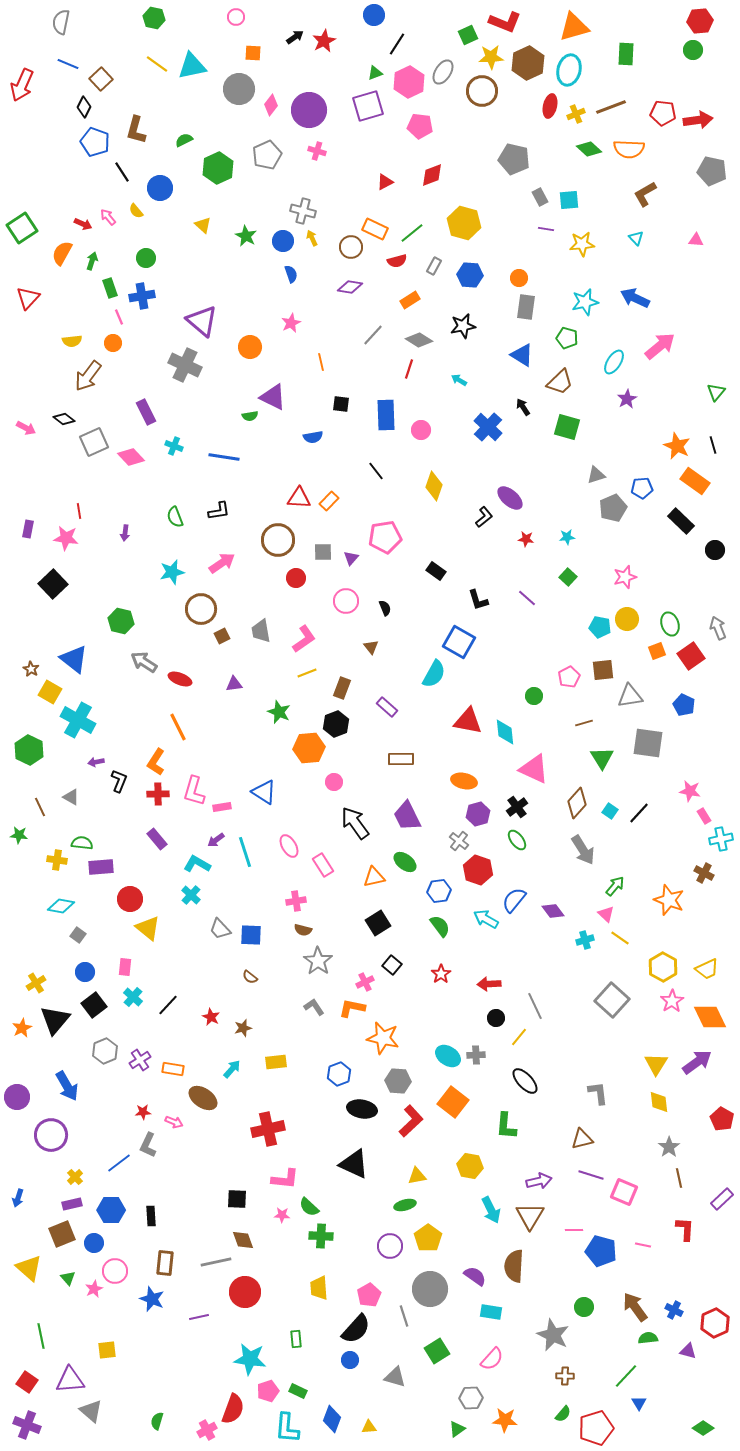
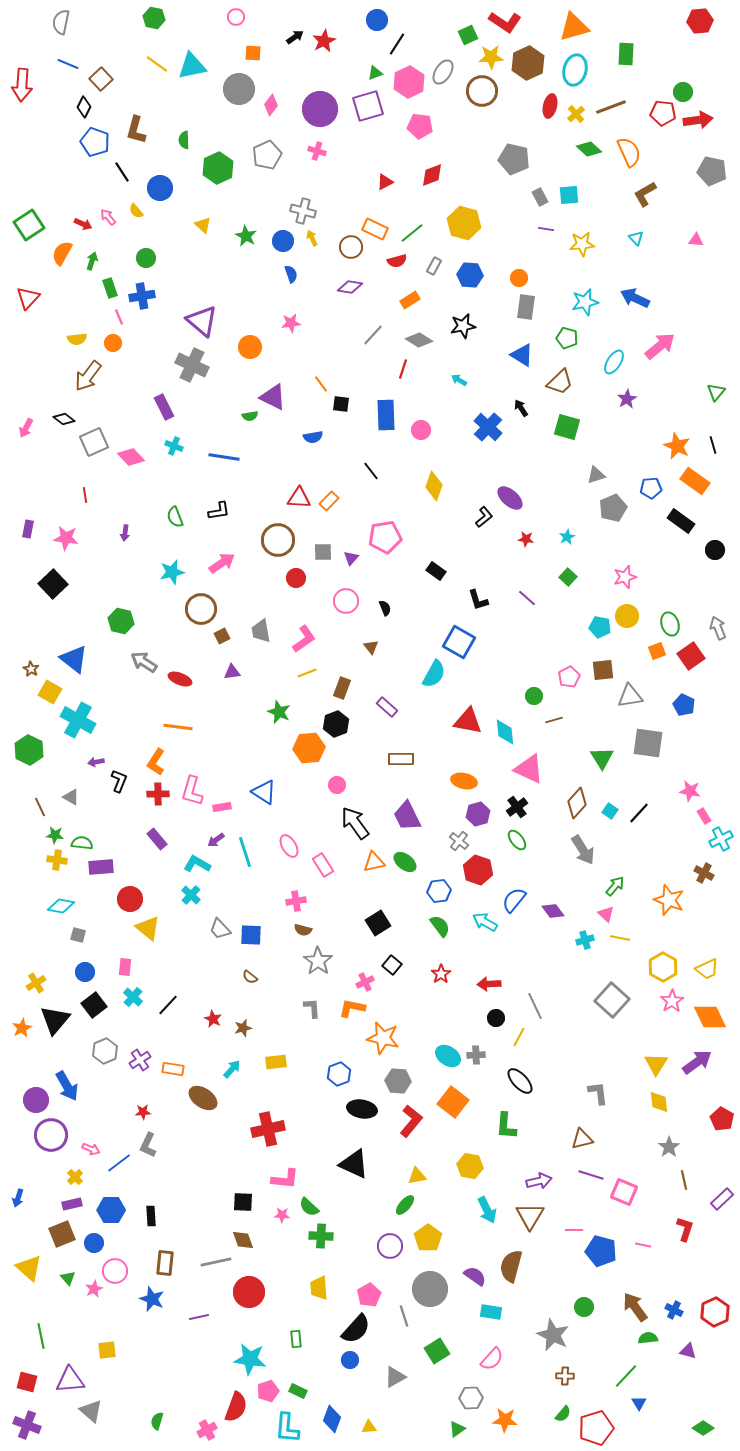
blue circle at (374, 15): moved 3 px right, 5 px down
red L-shape at (505, 22): rotated 12 degrees clockwise
green circle at (693, 50): moved 10 px left, 42 px down
cyan ellipse at (569, 70): moved 6 px right
red arrow at (22, 85): rotated 20 degrees counterclockwise
purple circle at (309, 110): moved 11 px right, 1 px up
yellow cross at (576, 114): rotated 18 degrees counterclockwise
green semicircle at (184, 140): rotated 66 degrees counterclockwise
orange semicircle at (629, 149): moved 3 px down; rotated 116 degrees counterclockwise
cyan square at (569, 200): moved 5 px up
green square at (22, 228): moved 7 px right, 3 px up
pink star at (291, 323): rotated 18 degrees clockwise
yellow semicircle at (72, 341): moved 5 px right, 2 px up
orange line at (321, 362): moved 22 px down; rotated 24 degrees counterclockwise
gray cross at (185, 365): moved 7 px right
red line at (409, 369): moved 6 px left
black arrow at (523, 407): moved 2 px left, 1 px down
purple rectangle at (146, 412): moved 18 px right, 5 px up
pink arrow at (26, 428): rotated 90 degrees clockwise
black line at (376, 471): moved 5 px left
blue pentagon at (642, 488): moved 9 px right
red line at (79, 511): moved 6 px right, 16 px up
black rectangle at (681, 521): rotated 8 degrees counterclockwise
cyan star at (567, 537): rotated 21 degrees counterclockwise
yellow circle at (627, 619): moved 3 px up
purple triangle at (234, 684): moved 2 px left, 12 px up
brown line at (584, 723): moved 30 px left, 3 px up
orange line at (178, 727): rotated 56 degrees counterclockwise
pink triangle at (534, 769): moved 5 px left
pink circle at (334, 782): moved 3 px right, 3 px down
pink L-shape at (194, 791): moved 2 px left
green star at (19, 835): moved 36 px right
cyan cross at (721, 839): rotated 15 degrees counterclockwise
orange triangle at (374, 877): moved 15 px up
cyan arrow at (486, 919): moved 1 px left, 3 px down
gray square at (78, 935): rotated 21 degrees counterclockwise
yellow line at (620, 938): rotated 24 degrees counterclockwise
gray L-shape at (314, 1007): moved 2 px left, 1 px down; rotated 30 degrees clockwise
red star at (211, 1017): moved 2 px right, 2 px down
yellow line at (519, 1037): rotated 12 degrees counterclockwise
black ellipse at (525, 1081): moved 5 px left
purple circle at (17, 1097): moved 19 px right, 3 px down
red L-shape at (411, 1121): rotated 8 degrees counterclockwise
pink arrow at (174, 1122): moved 83 px left, 27 px down
brown line at (679, 1178): moved 5 px right, 2 px down
black square at (237, 1199): moved 6 px right, 3 px down
green ellipse at (405, 1205): rotated 35 degrees counterclockwise
cyan arrow at (491, 1210): moved 4 px left
red L-shape at (685, 1229): rotated 15 degrees clockwise
brown semicircle at (514, 1266): moved 3 px left; rotated 12 degrees clockwise
red circle at (245, 1292): moved 4 px right
red hexagon at (715, 1323): moved 11 px up
gray triangle at (395, 1377): rotated 45 degrees counterclockwise
red square at (27, 1382): rotated 20 degrees counterclockwise
red semicircle at (233, 1409): moved 3 px right, 2 px up
